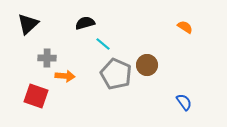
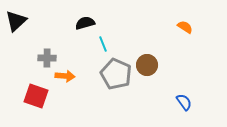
black triangle: moved 12 px left, 3 px up
cyan line: rotated 28 degrees clockwise
